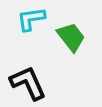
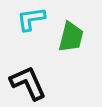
green trapezoid: rotated 52 degrees clockwise
